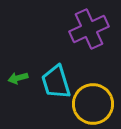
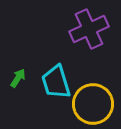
green arrow: rotated 138 degrees clockwise
